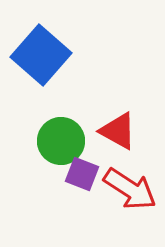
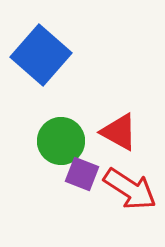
red triangle: moved 1 px right, 1 px down
